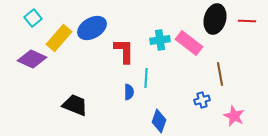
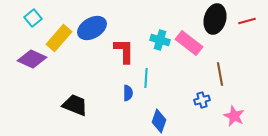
red line: rotated 18 degrees counterclockwise
cyan cross: rotated 24 degrees clockwise
blue semicircle: moved 1 px left, 1 px down
